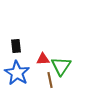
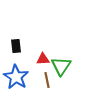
blue star: moved 1 px left, 4 px down
brown line: moved 3 px left
